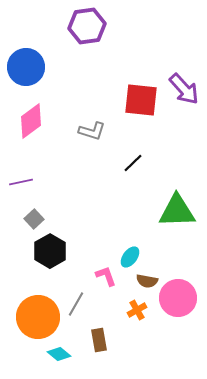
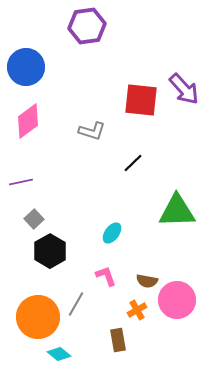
pink diamond: moved 3 px left
cyan ellipse: moved 18 px left, 24 px up
pink circle: moved 1 px left, 2 px down
brown rectangle: moved 19 px right
